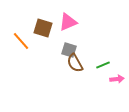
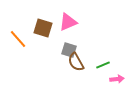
orange line: moved 3 px left, 2 px up
brown semicircle: moved 1 px right, 1 px up
